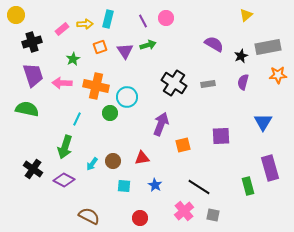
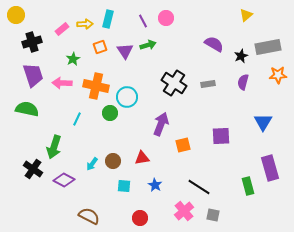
green arrow at (65, 147): moved 11 px left
